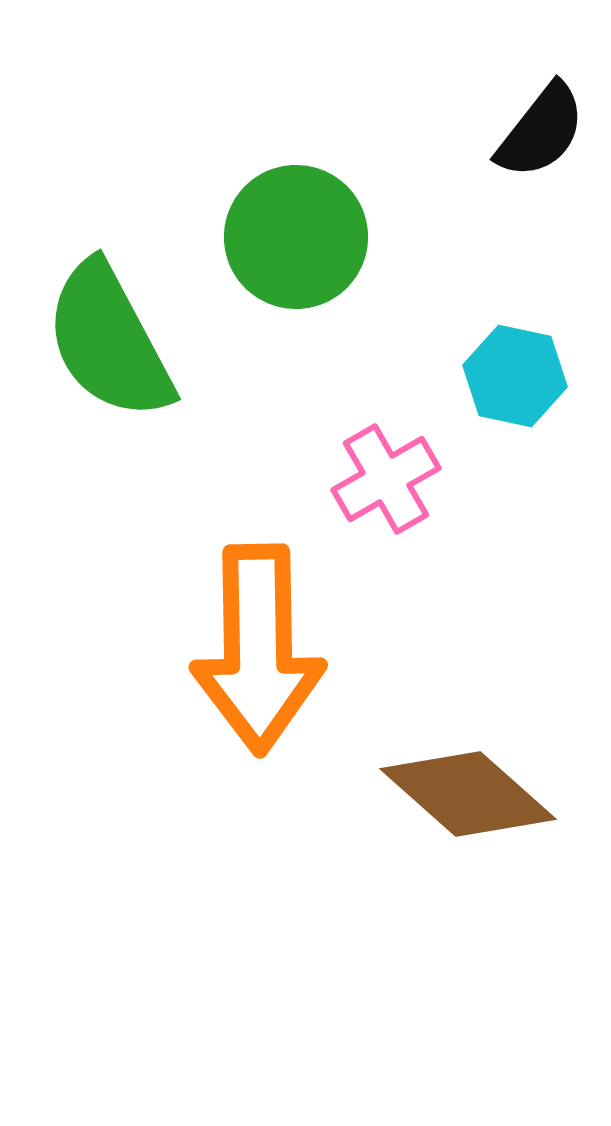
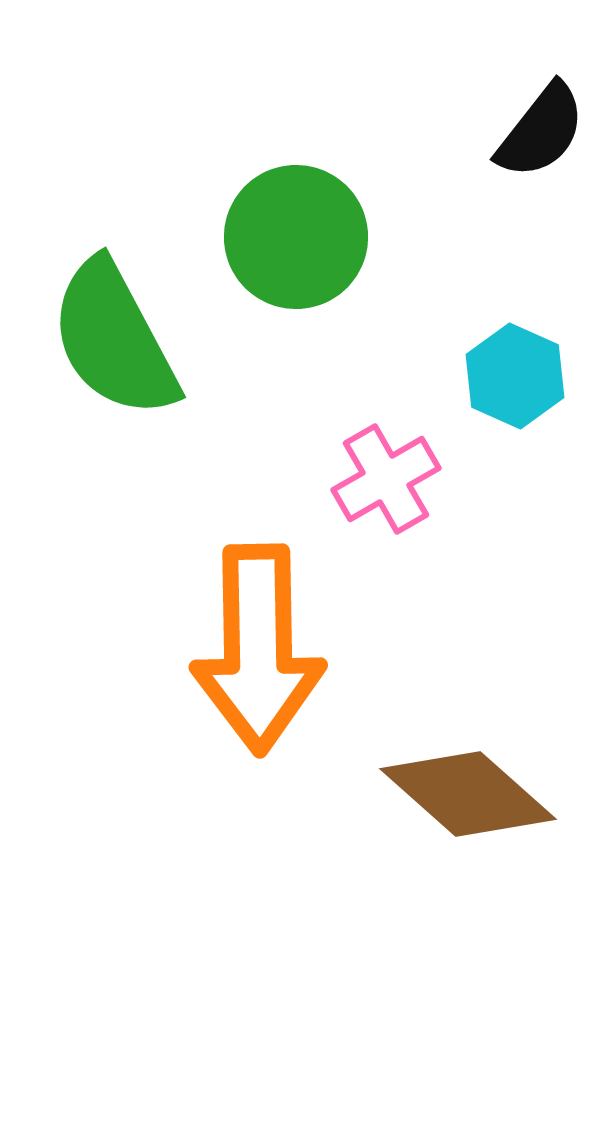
green semicircle: moved 5 px right, 2 px up
cyan hexagon: rotated 12 degrees clockwise
